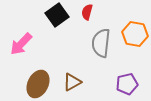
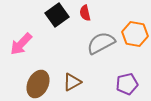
red semicircle: moved 2 px left, 1 px down; rotated 28 degrees counterclockwise
gray semicircle: rotated 56 degrees clockwise
